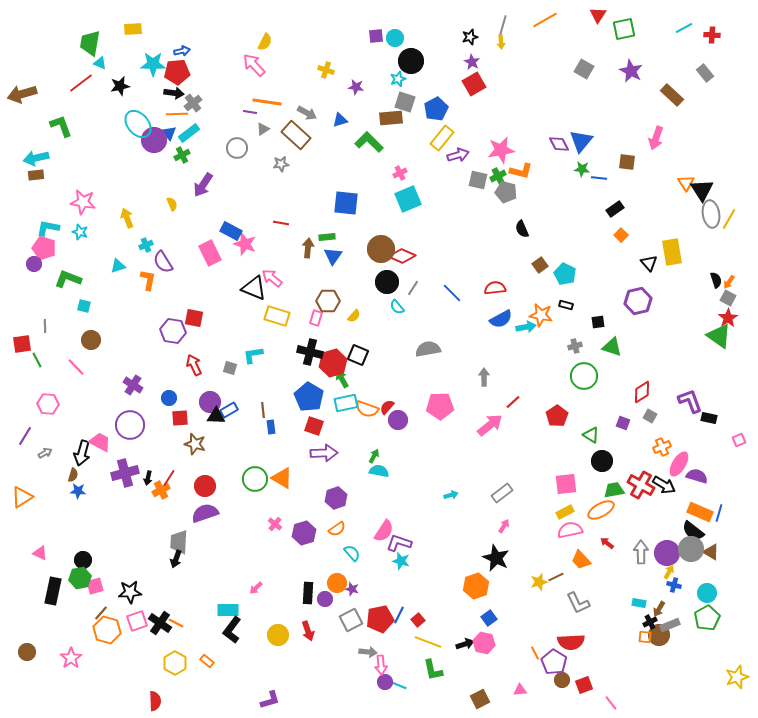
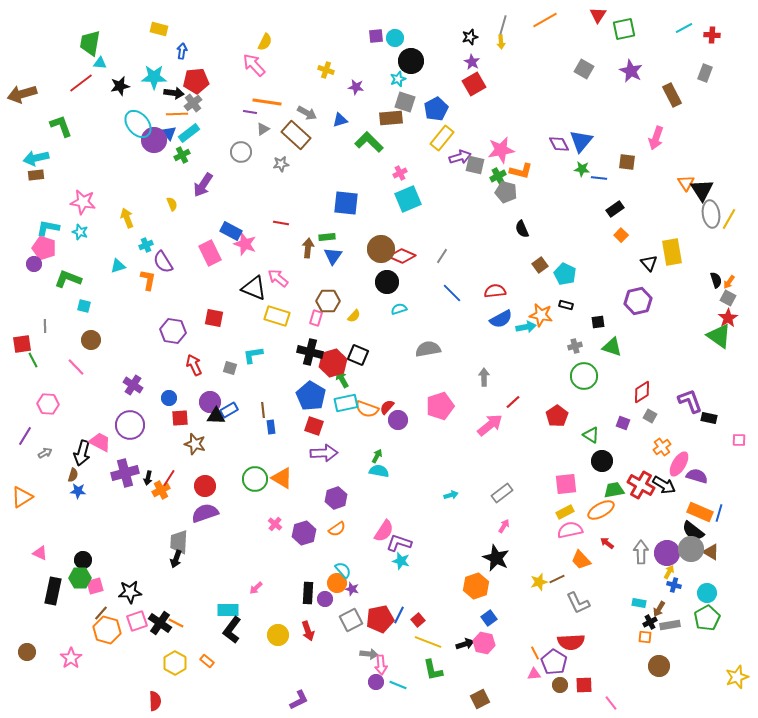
yellow rectangle at (133, 29): moved 26 px right; rotated 18 degrees clockwise
blue arrow at (182, 51): rotated 70 degrees counterclockwise
cyan triangle at (100, 63): rotated 16 degrees counterclockwise
cyan star at (153, 64): moved 1 px right, 13 px down
red pentagon at (177, 72): moved 19 px right, 9 px down
gray rectangle at (705, 73): rotated 60 degrees clockwise
brown rectangle at (672, 95): rotated 20 degrees clockwise
gray circle at (237, 148): moved 4 px right, 4 px down
purple arrow at (458, 155): moved 2 px right, 2 px down
gray square at (478, 180): moved 3 px left, 15 px up
pink arrow at (272, 278): moved 6 px right
gray line at (413, 288): moved 29 px right, 32 px up
red semicircle at (495, 288): moved 3 px down
cyan semicircle at (397, 307): moved 2 px right, 2 px down; rotated 112 degrees clockwise
red square at (194, 318): moved 20 px right
green line at (37, 360): moved 4 px left
blue pentagon at (309, 397): moved 2 px right, 1 px up
pink pentagon at (440, 406): rotated 16 degrees counterclockwise
pink square at (739, 440): rotated 24 degrees clockwise
orange cross at (662, 447): rotated 12 degrees counterclockwise
green arrow at (374, 456): moved 3 px right
cyan semicircle at (352, 553): moved 9 px left, 17 px down
brown line at (556, 577): moved 1 px right, 2 px down
green hexagon at (80, 578): rotated 10 degrees clockwise
gray rectangle at (670, 625): rotated 12 degrees clockwise
brown circle at (659, 635): moved 31 px down
gray arrow at (368, 652): moved 1 px right, 2 px down
brown circle at (562, 680): moved 2 px left, 5 px down
purple circle at (385, 682): moved 9 px left
red square at (584, 685): rotated 18 degrees clockwise
pink triangle at (520, 690): moved 14 px right, 16 px up
purple L-shape at (270, 700): moved 29 px right; rotated 10 degrees counterclockwise
